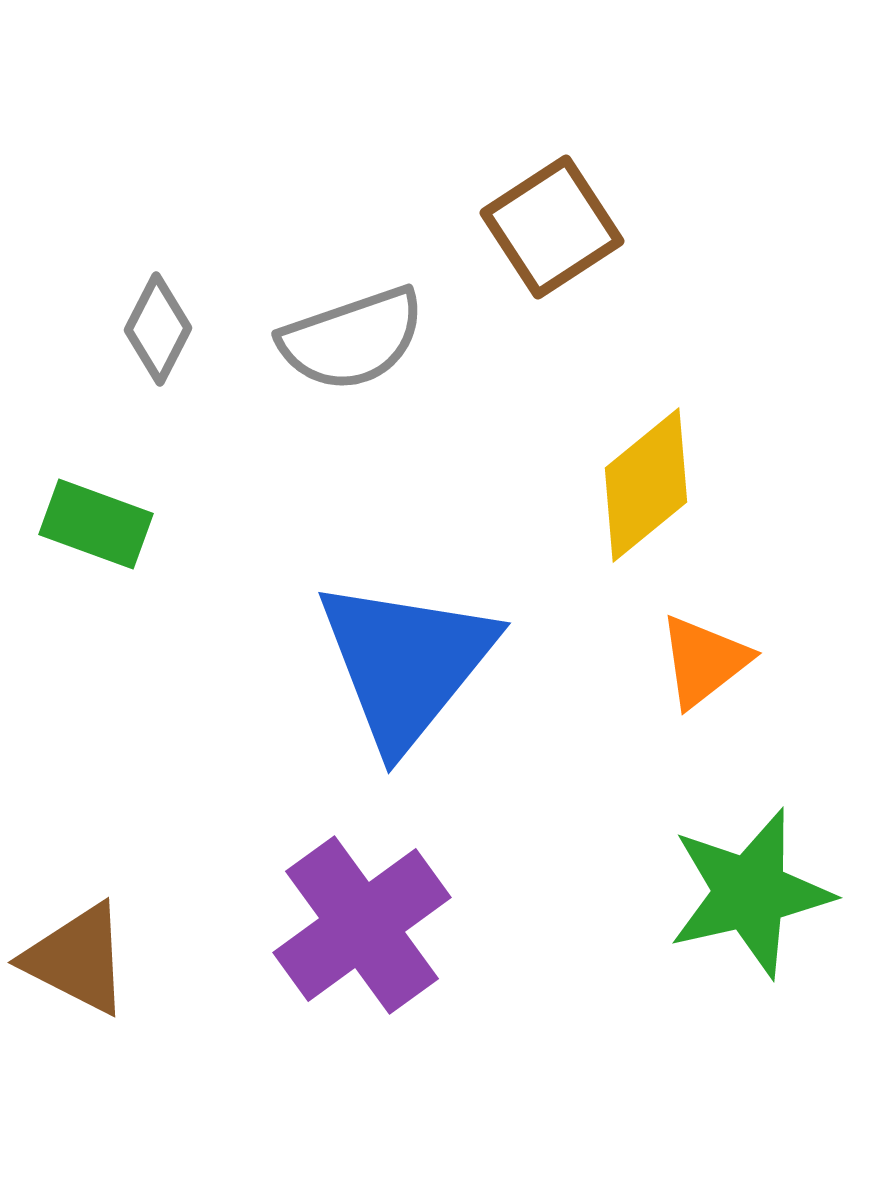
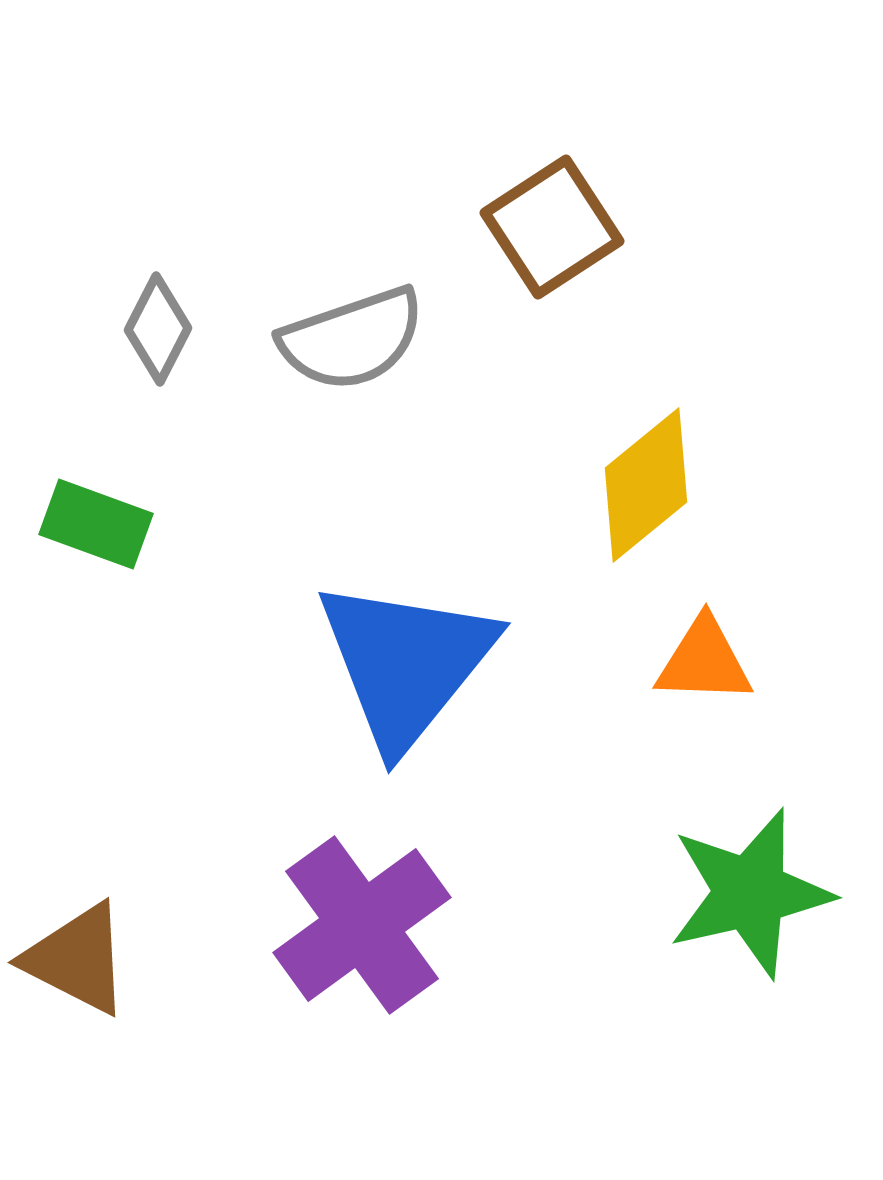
orange triangle: rotated 40 degrees clockwise
